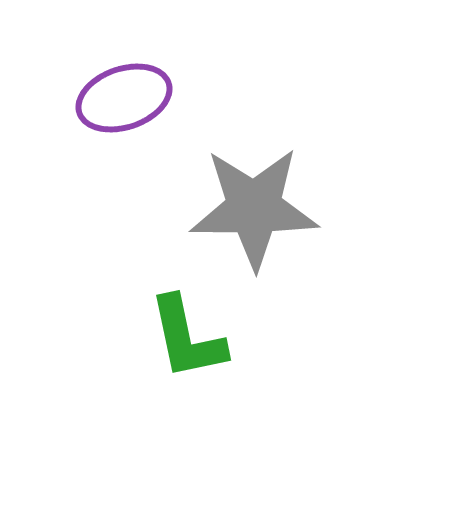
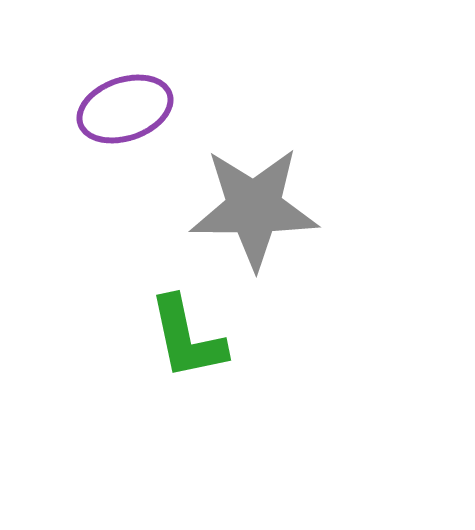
purple ellipse: moved 1 px right, 11 px down
